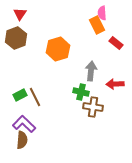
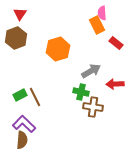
gray arrow: rotated 54 degrees clockwise
